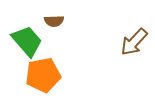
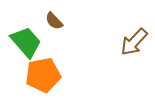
brown semicircle: rotated 48 degrees clockwise
green trapezoid: moved 1 px left, 1 px down
